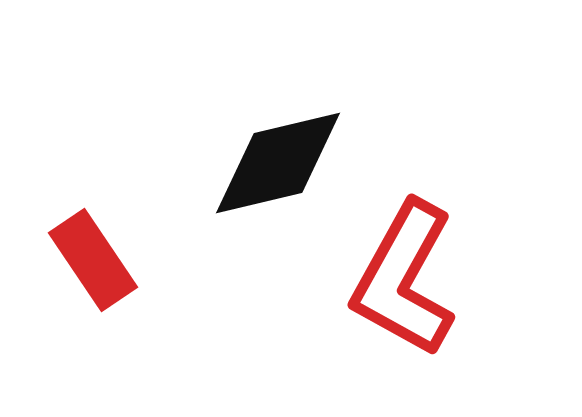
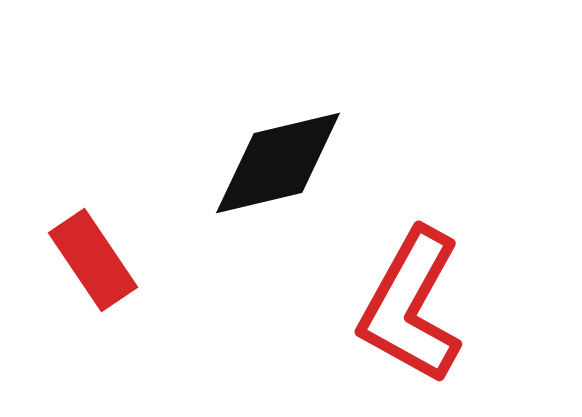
red L-shape: moved 7 px right, 27 px down
